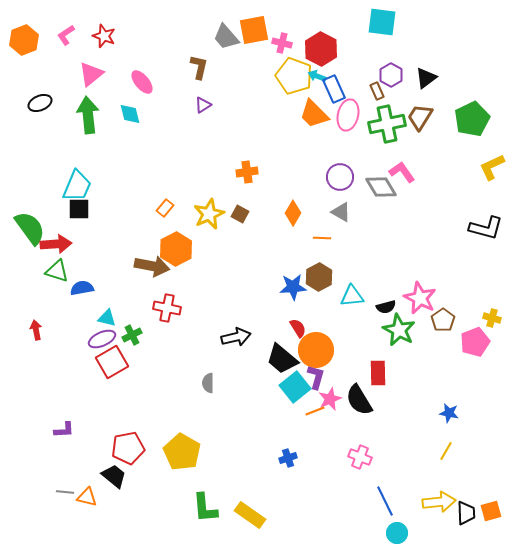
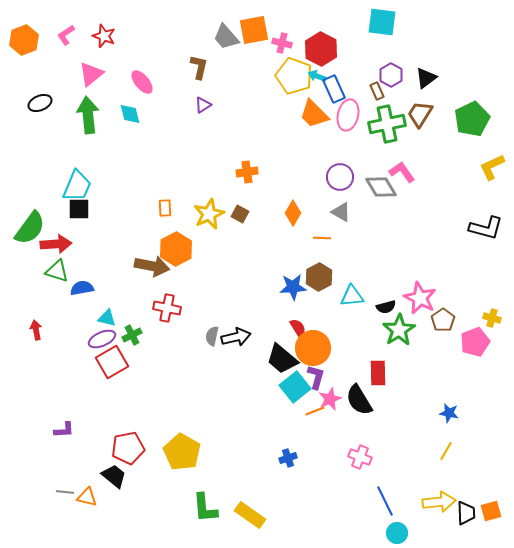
brown trapezoid at (420, 117): moved 3 px up
orange rectangle at (165, 208): rotated 42 degrees counterclockwise
green semicircle at (30, 228): rotated 72 degrees clockwise
green star at (399, 330): rotated 12 degrees clockwise
orange circle at (316, 350): moved 3 px left, 2 px up
gray semicircle at (208, 383): moved 4 px right, 47 px up; rotated 12 degrees clockwise
